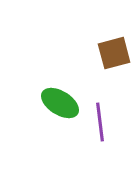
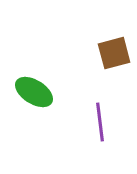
green ellipse: moved 26 px left, 11 px up
